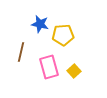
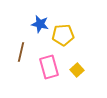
yellow square: moved 3 px right, 1 px up
